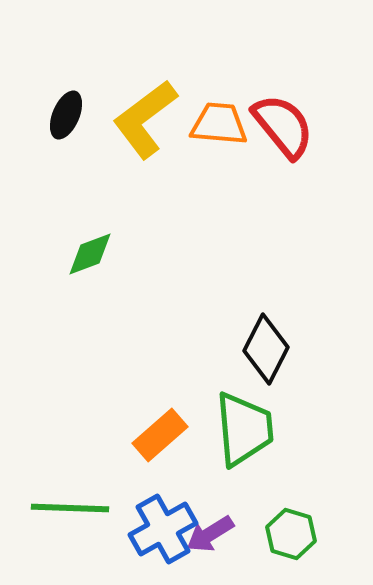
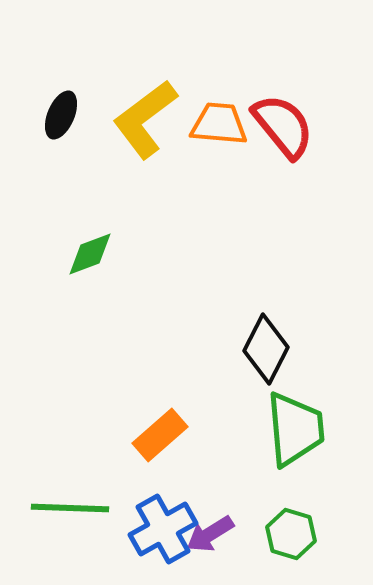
black ellipse: moved 5 px left
green trapezoid: moved 51 px right
